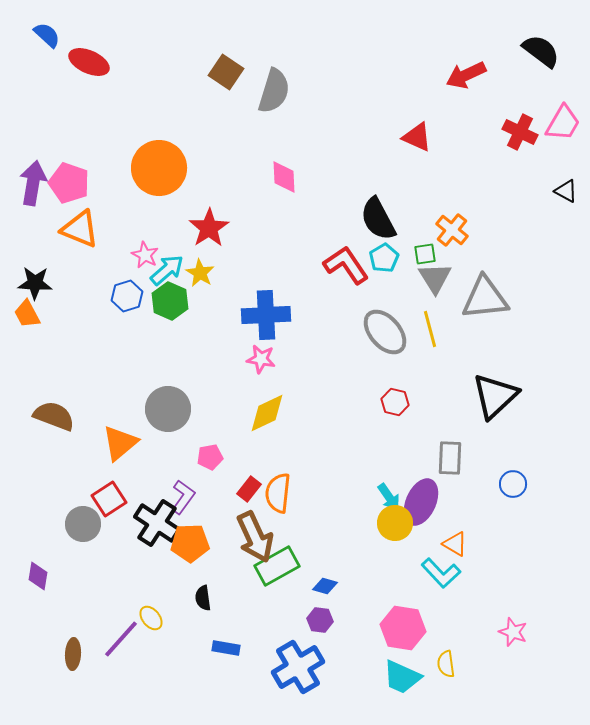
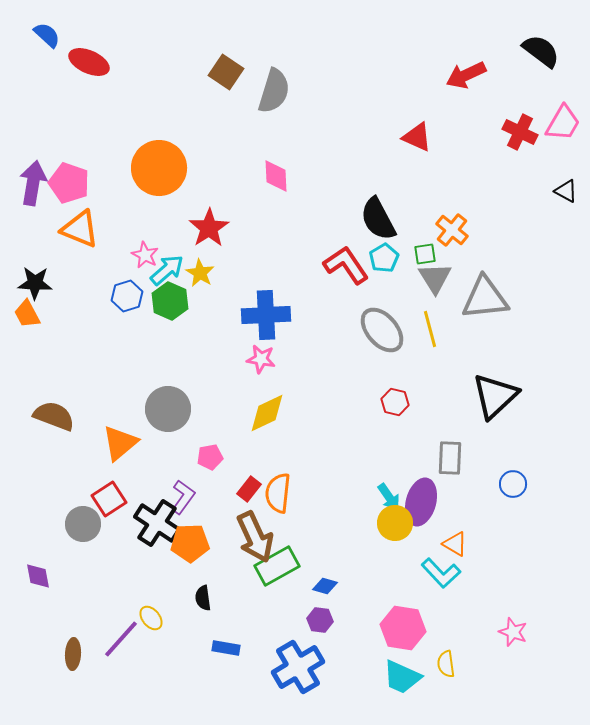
pink diamond at (284, 177): moved 8 px left, 1 px up
gray ellipse at (385, 332): moved 3 px left, 2 px up
purple ellipse at (421, 502): rotated 9 degrees counterclockwise
purple diamond at (38, 576): rotated 20 degrees counterclockwise
